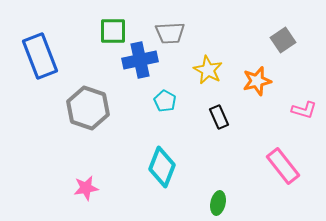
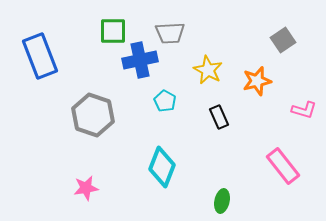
gray hexagon: moved 5 px right, 7 px down
green ellipse: moved 4 px right, 2 px up
